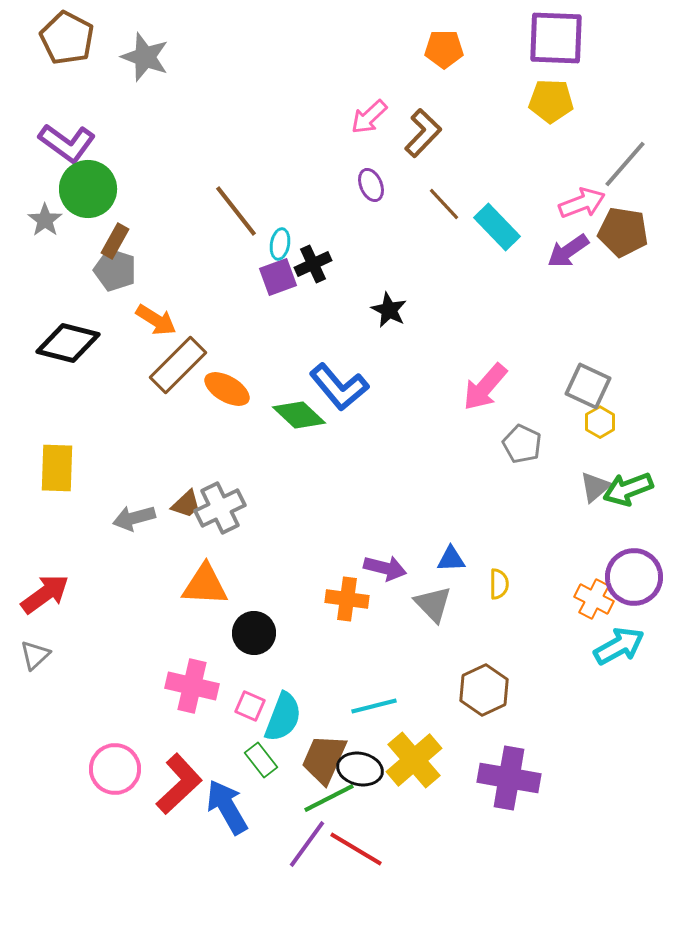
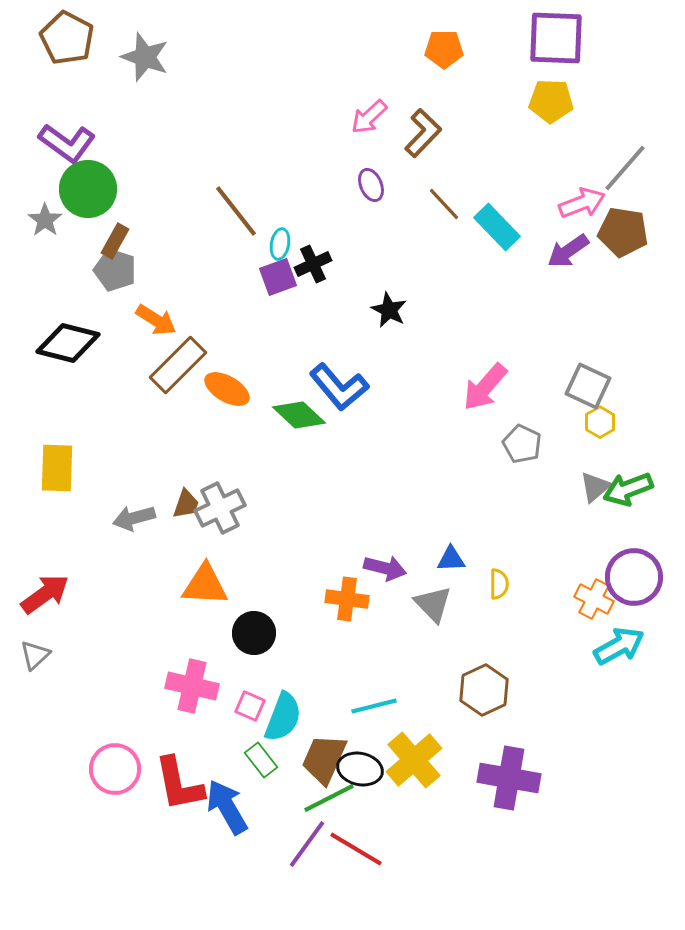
gray line at (625, 164): moved 4 px down
brown trapezoid at (186, 504): rotated 28 degrees counterclockwise
red L-shape at (179, 784): rotated 122 degrees clockwise
